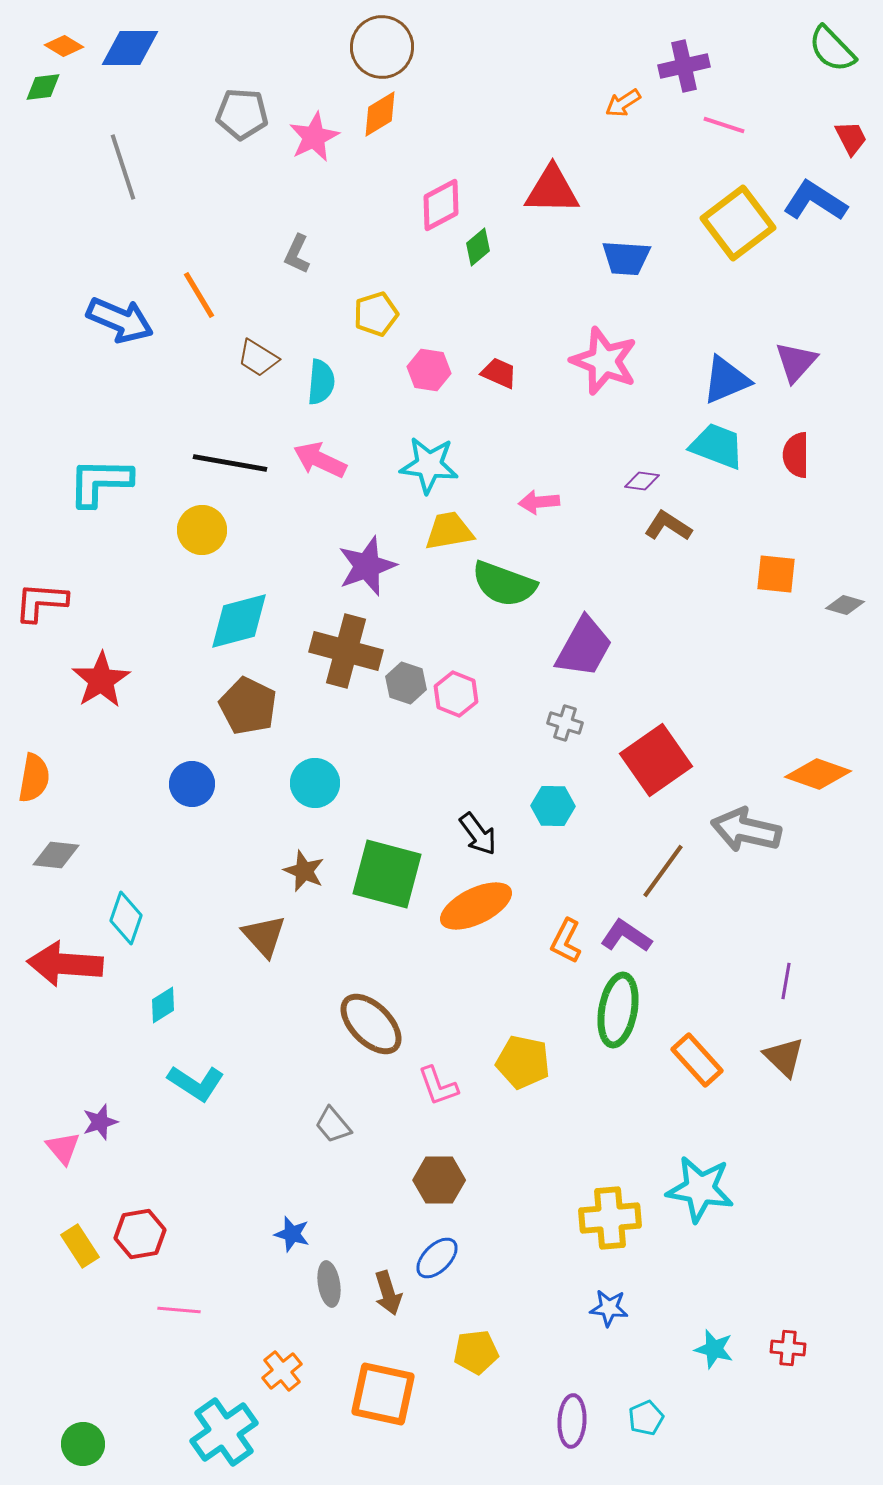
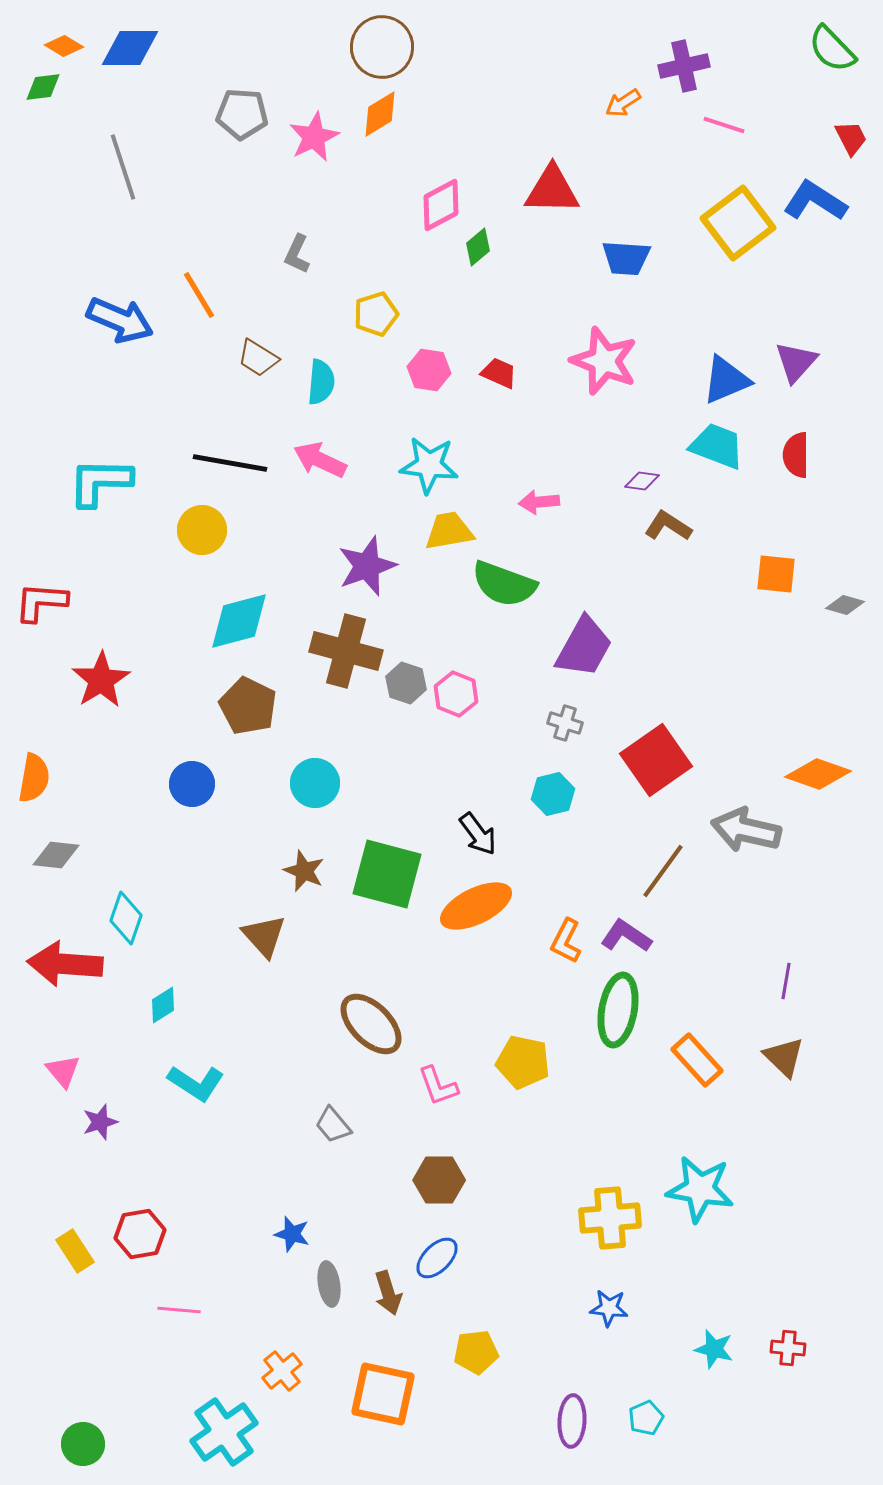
cyan hexagon at (553, 806): moved 12 px up; rotated 15 degrees counterclockwise
pink triangle at (63, 1148): moved 77 px up
yellow rectangle at (80, 1246): moved 5 px left, 5 px down
